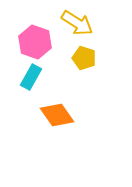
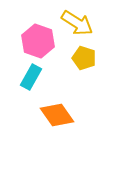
pink hexagon: moved 3 px right, 1 px up
